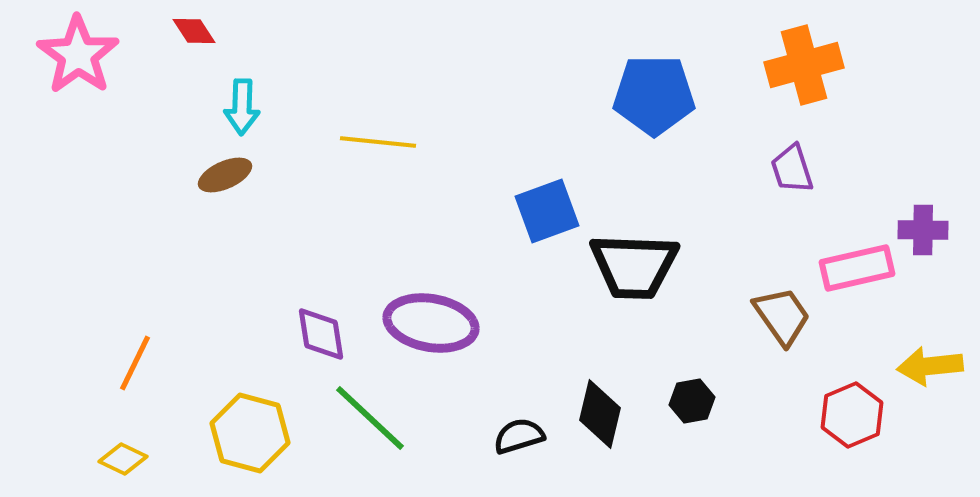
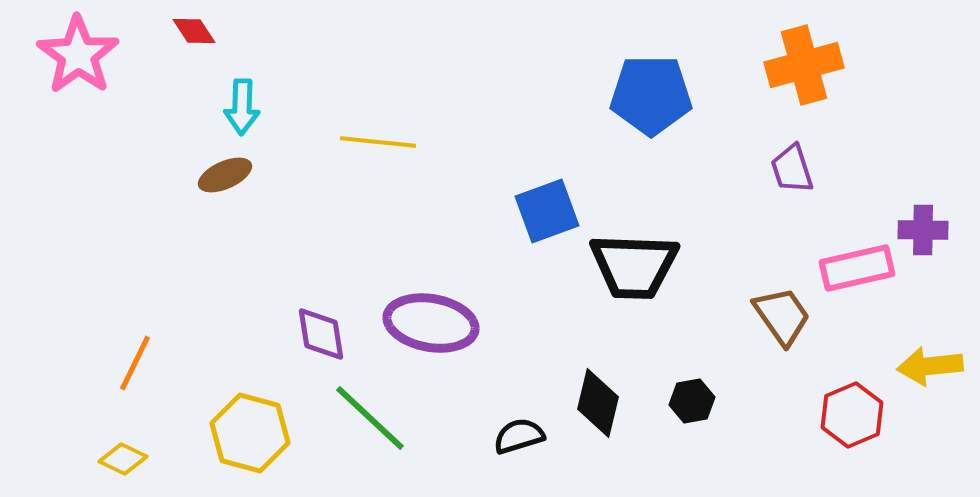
blue pentagon: moved 3 px left
black diamond: moved 2 px left, 11 px up
